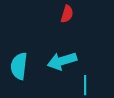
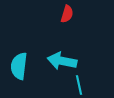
cyan arrow: rotated 28 degrees clockwise
cyan line: moved 6 px left; rotated 12 degrees counterclockwise
